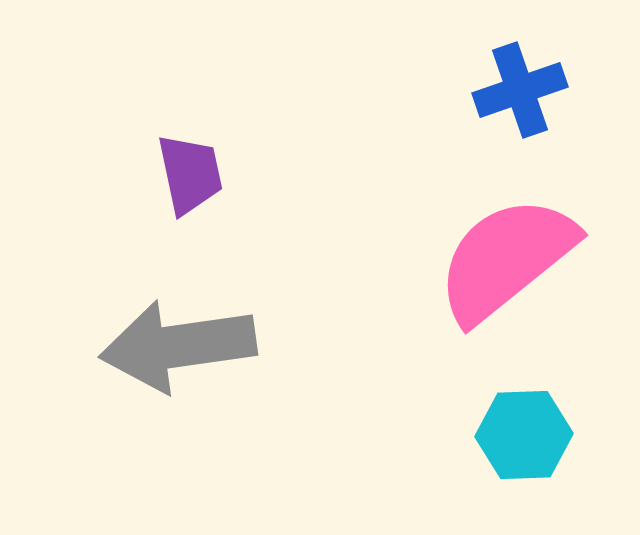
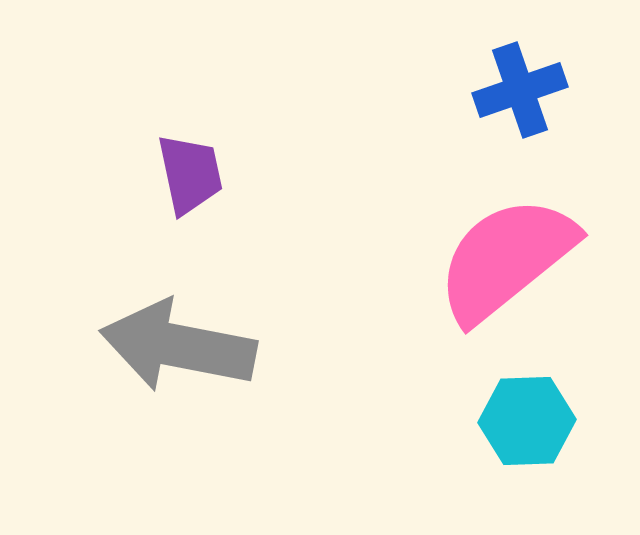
gray arrow: rotated 19 degrees clockwise
cyan hexagon: moved 3 px right, 14 px up
